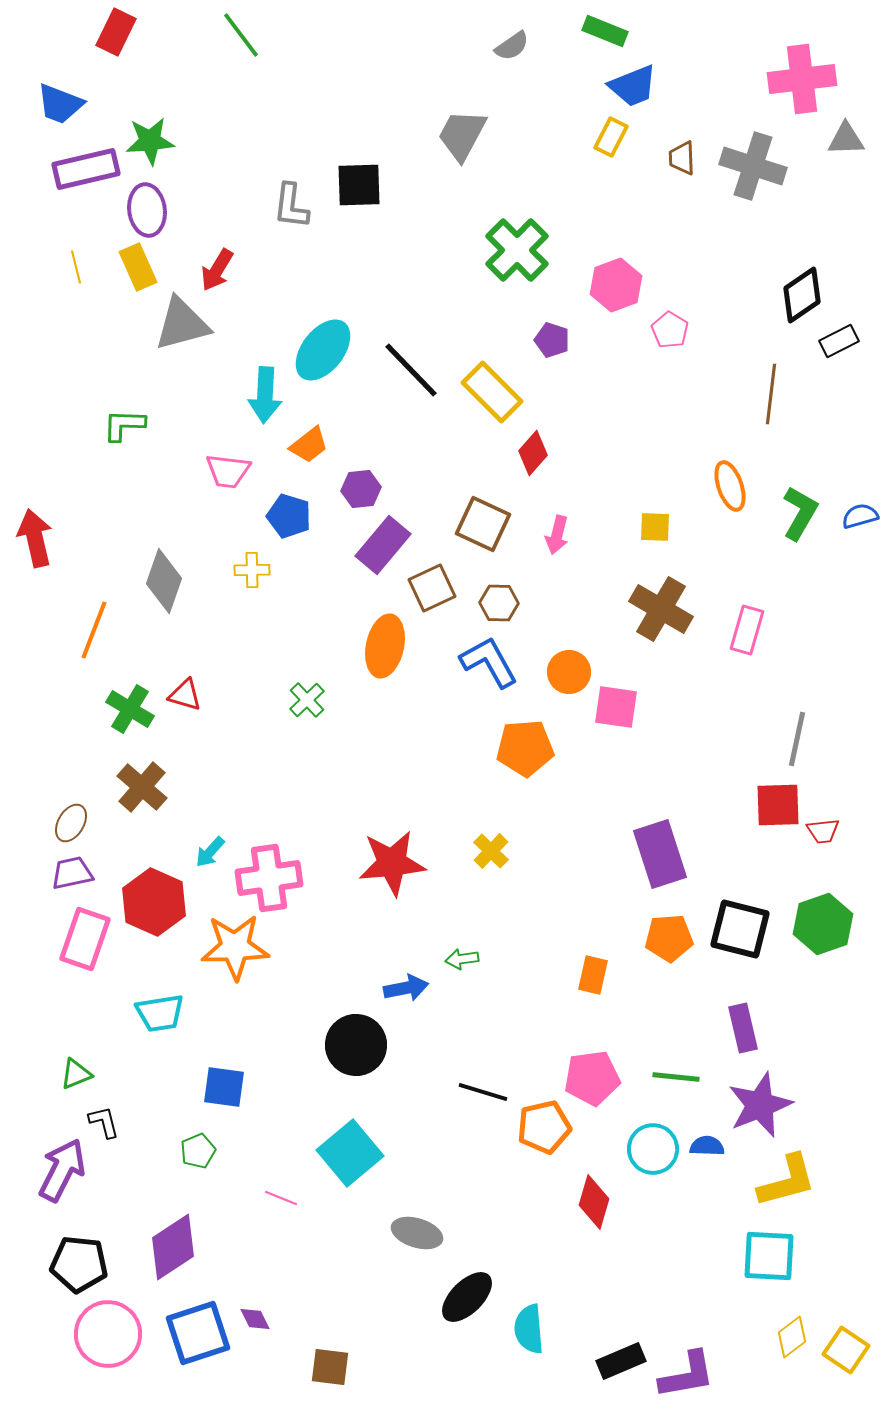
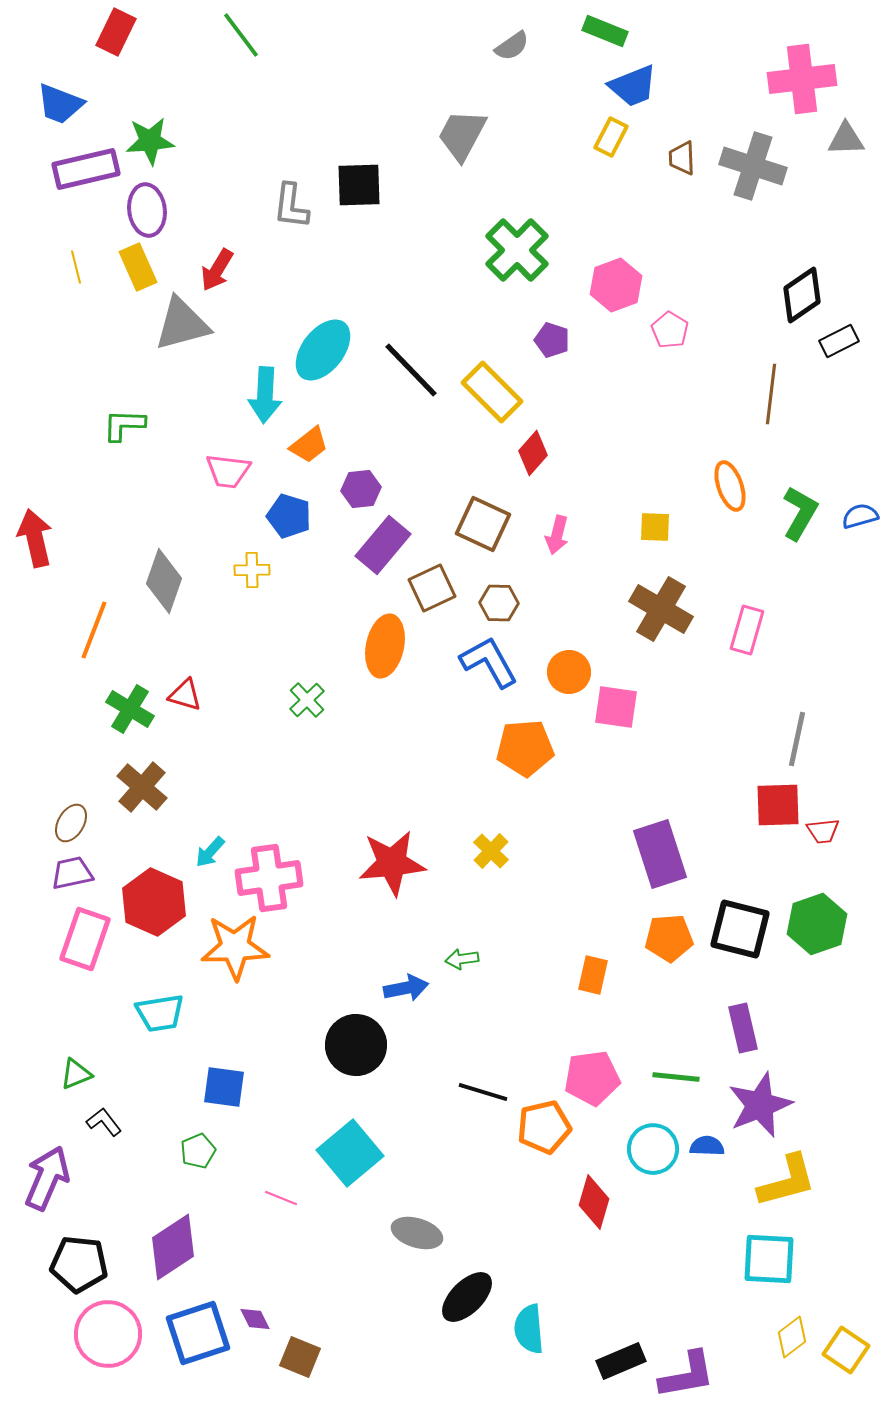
green hexagon at (823, 924): moved 6 px left
black L-shape at (104, 1122): rotated 24 degrees counterclockwise
purple arrow at (62, 1170): moved 15 px left, 8 px down; rotated 4 degrees counterclockwise
cyan square at (769, 1256): moved 3 px down
brown square at (330, 1367): moved 30 px left, 10 px up; rotated 15 degrees clockwise
